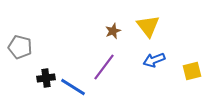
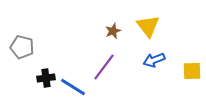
gray pentagon: moved 2 px right
yellow square: rotated 12 degrees clockwise
